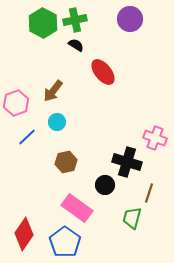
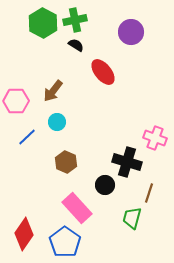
purple circle: moved 1 px right, 13 px down
pink hexagon: moved 2 px up; rotated 20 degrees clockwise
brown hexagon: rotated 25 degrees counterclockwise
pink rectangle: rotated 12 degrees clockwise
